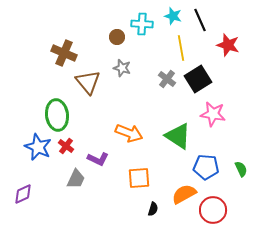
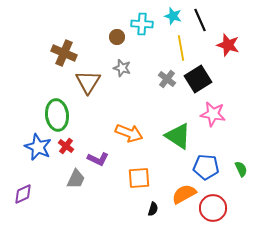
brown triangle: rotated 12 degrees clockwise
red circle: moved 2 px up
